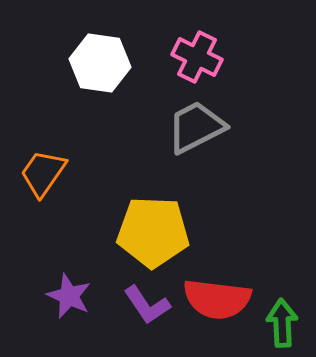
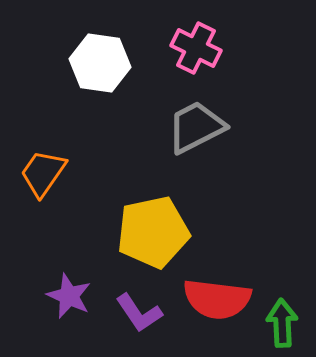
pink cross: moved 1 px left, 9 px up
yellow pentagon: rotated 14 degrees counterclockwise
purple L-shape: moved 8 px left, 8 px down
